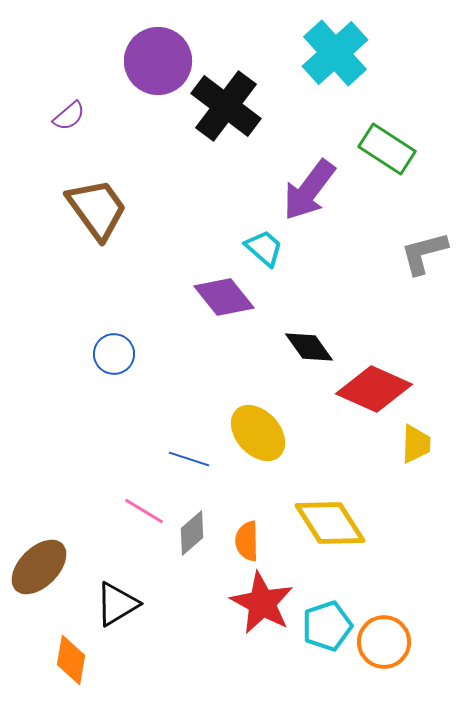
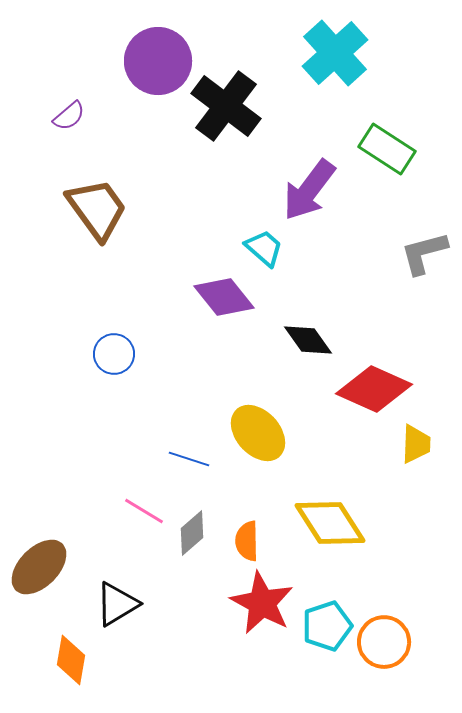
black diamond: moved 1 px left, 7 px up
